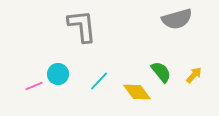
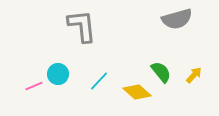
yellow diamond: rotated 12 degrees counterclockwise
